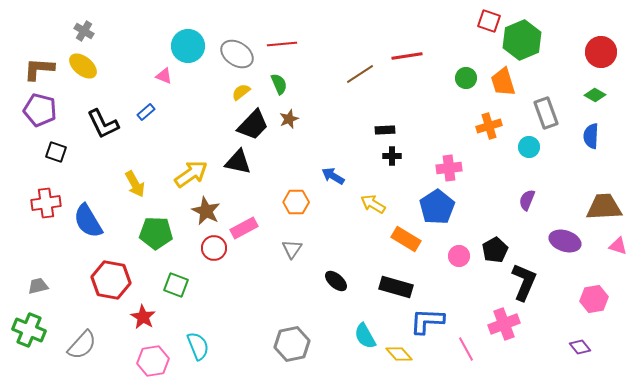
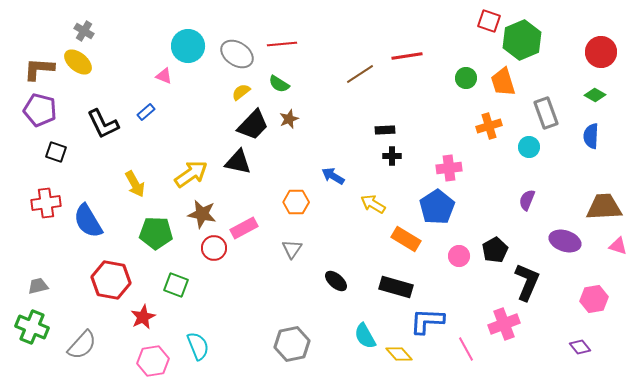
yellow ellipse at (83, 66): moved 5 px left, 4 px up
green semicircle at (279, 84): rotated 145 degrees clockwise
brown star at (206, 211): moved 4 px left, 3 px down; rotated 16 degrees counterclockwise
black L-shape at (524, 282): moved 3 px right
red star at (143, 317): rotated 15 degrees clockwise
green cross at (29, 330): moved 3 px right, 3 px up
